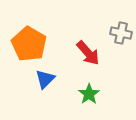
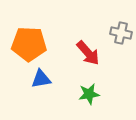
orange pentagon: rotated 28 degrees counterclockwise
blue triangle: moved 4 px left; rotated 35 degrees clockwise
green star: rotated 25 degrees clockwise
